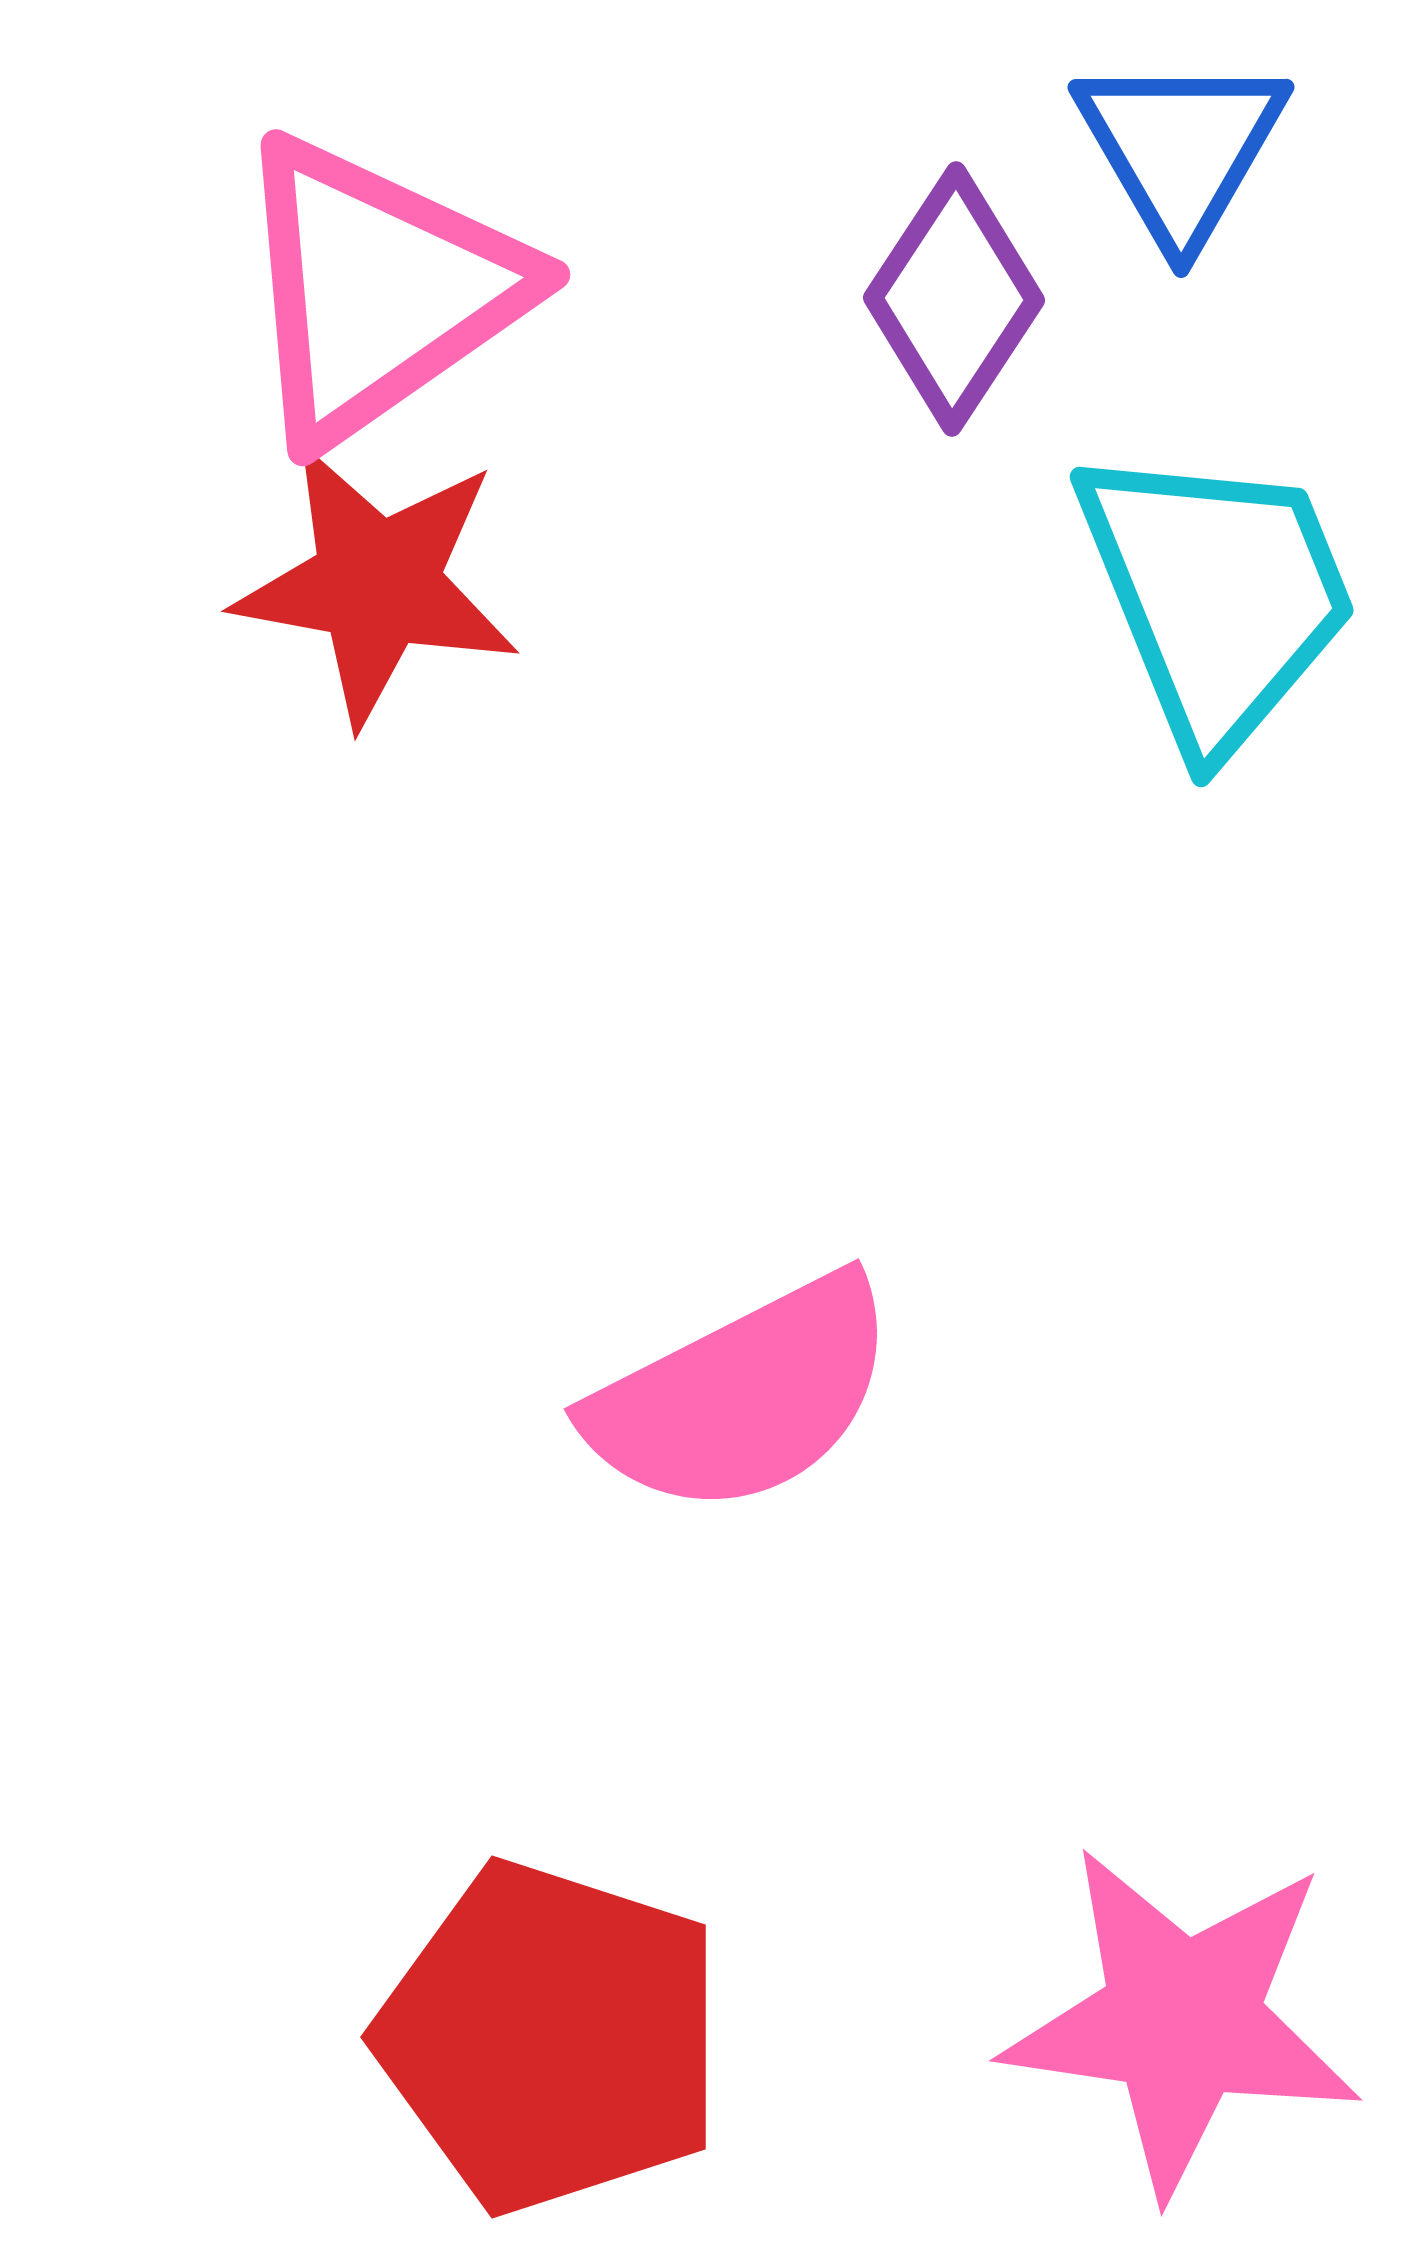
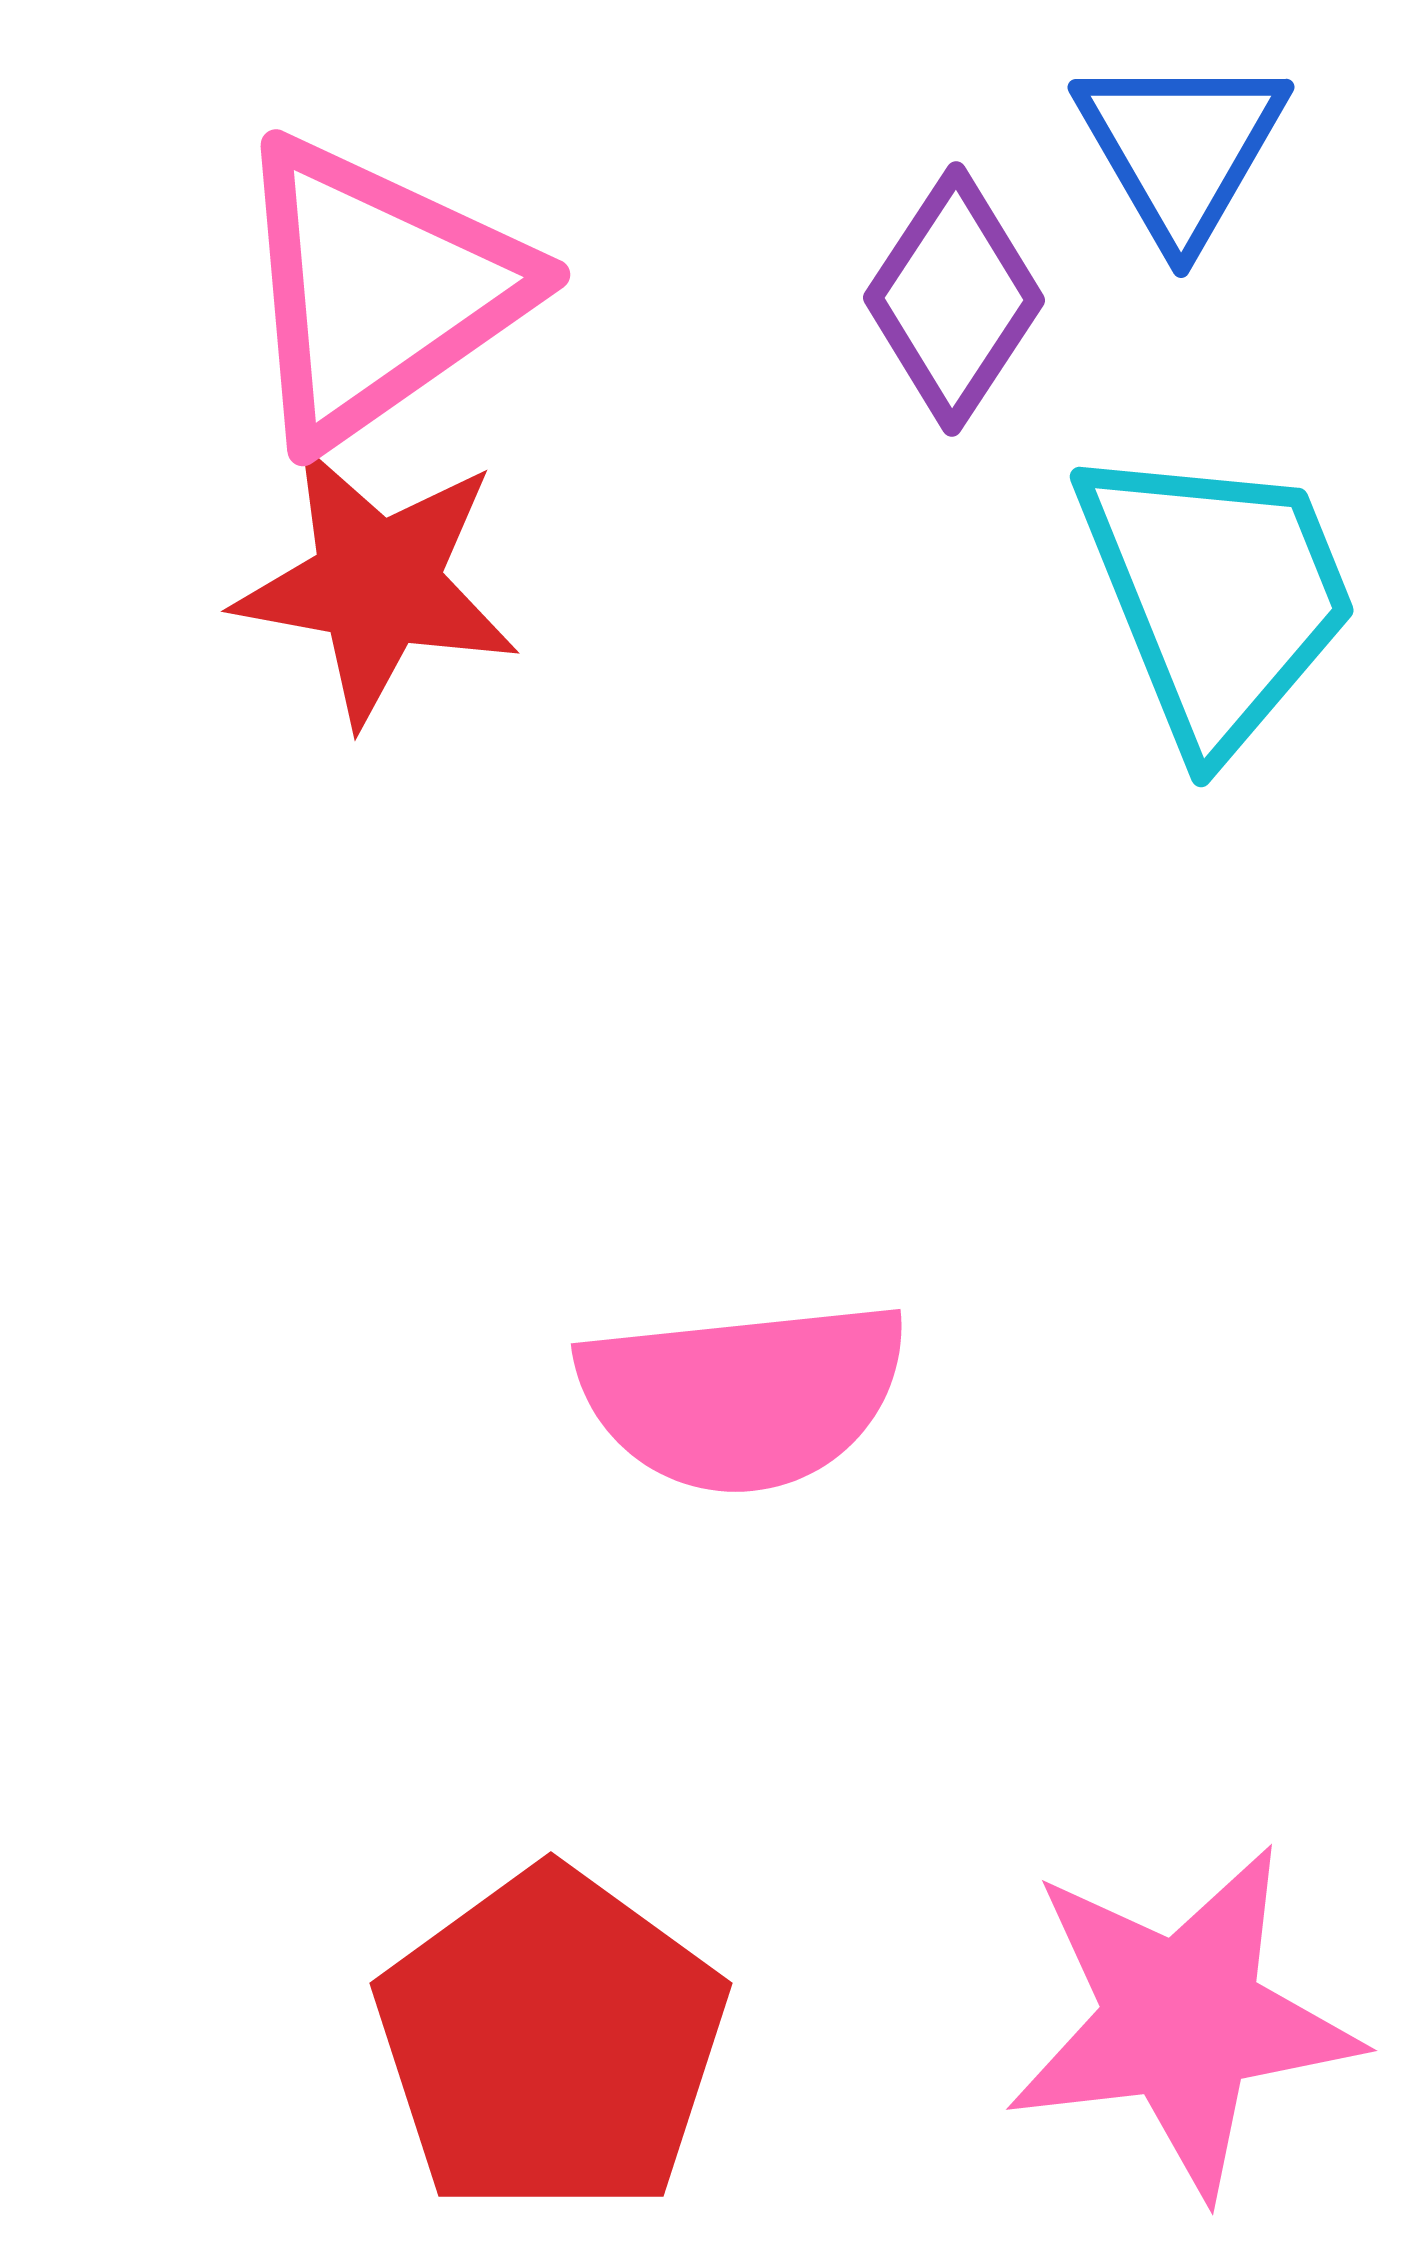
pink semicircle: rotated 21 degrees clockwise
pink star: rotated 15 degrees counterclockwise
red pentagon: moved 5 px down; rotated 18 degrees clockwise
